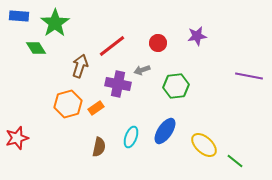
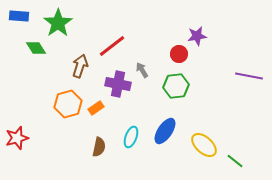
green star: moved 3 px right
red circle: moved 21 px right, 11 px down
gray arrow: rotated 77 degrees clockwise
